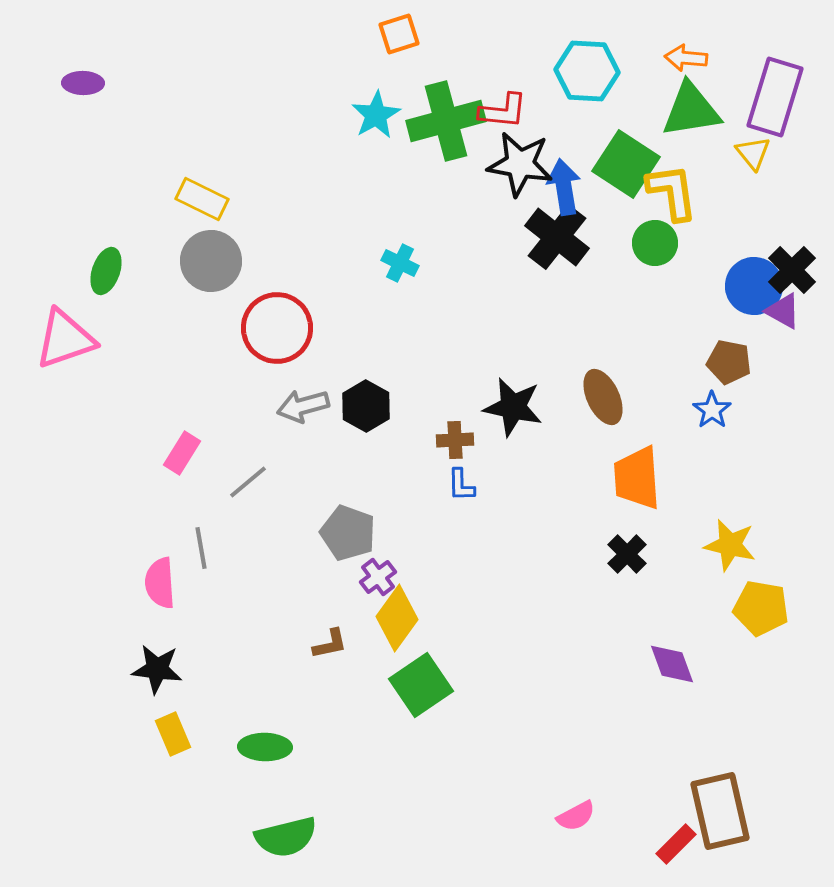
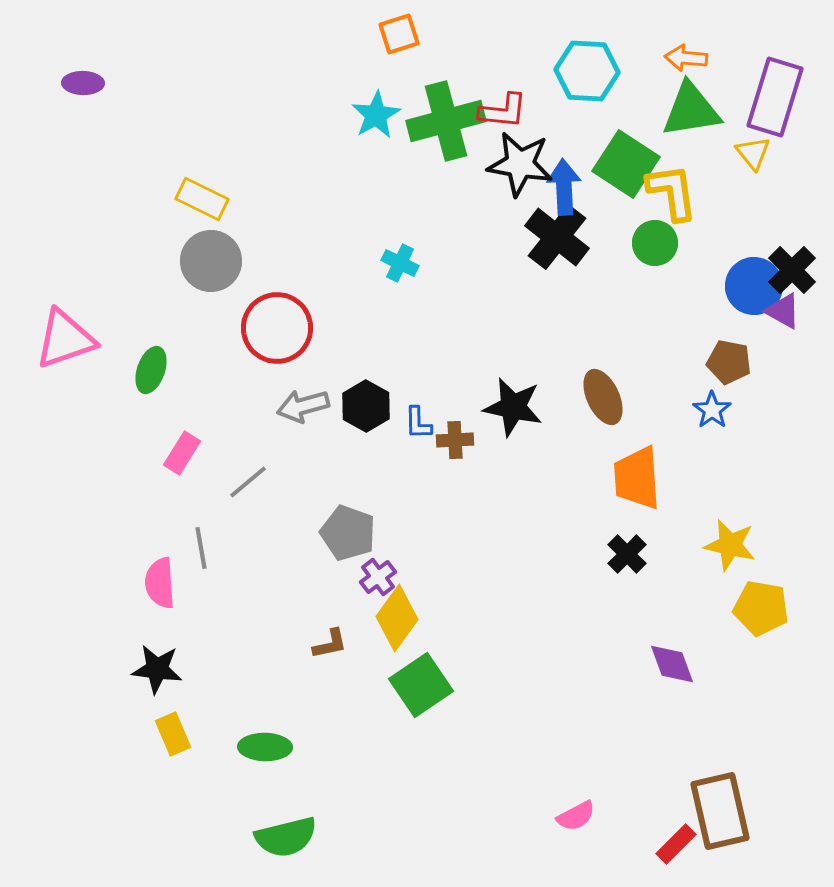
blue arrow at (564, 187): rotated 6 degrees clockwise
green ellipse at (106, 271): moved 45 px right, 99 px down
blue L-shape at (461, 485): moved 43 px left, 62 px up
